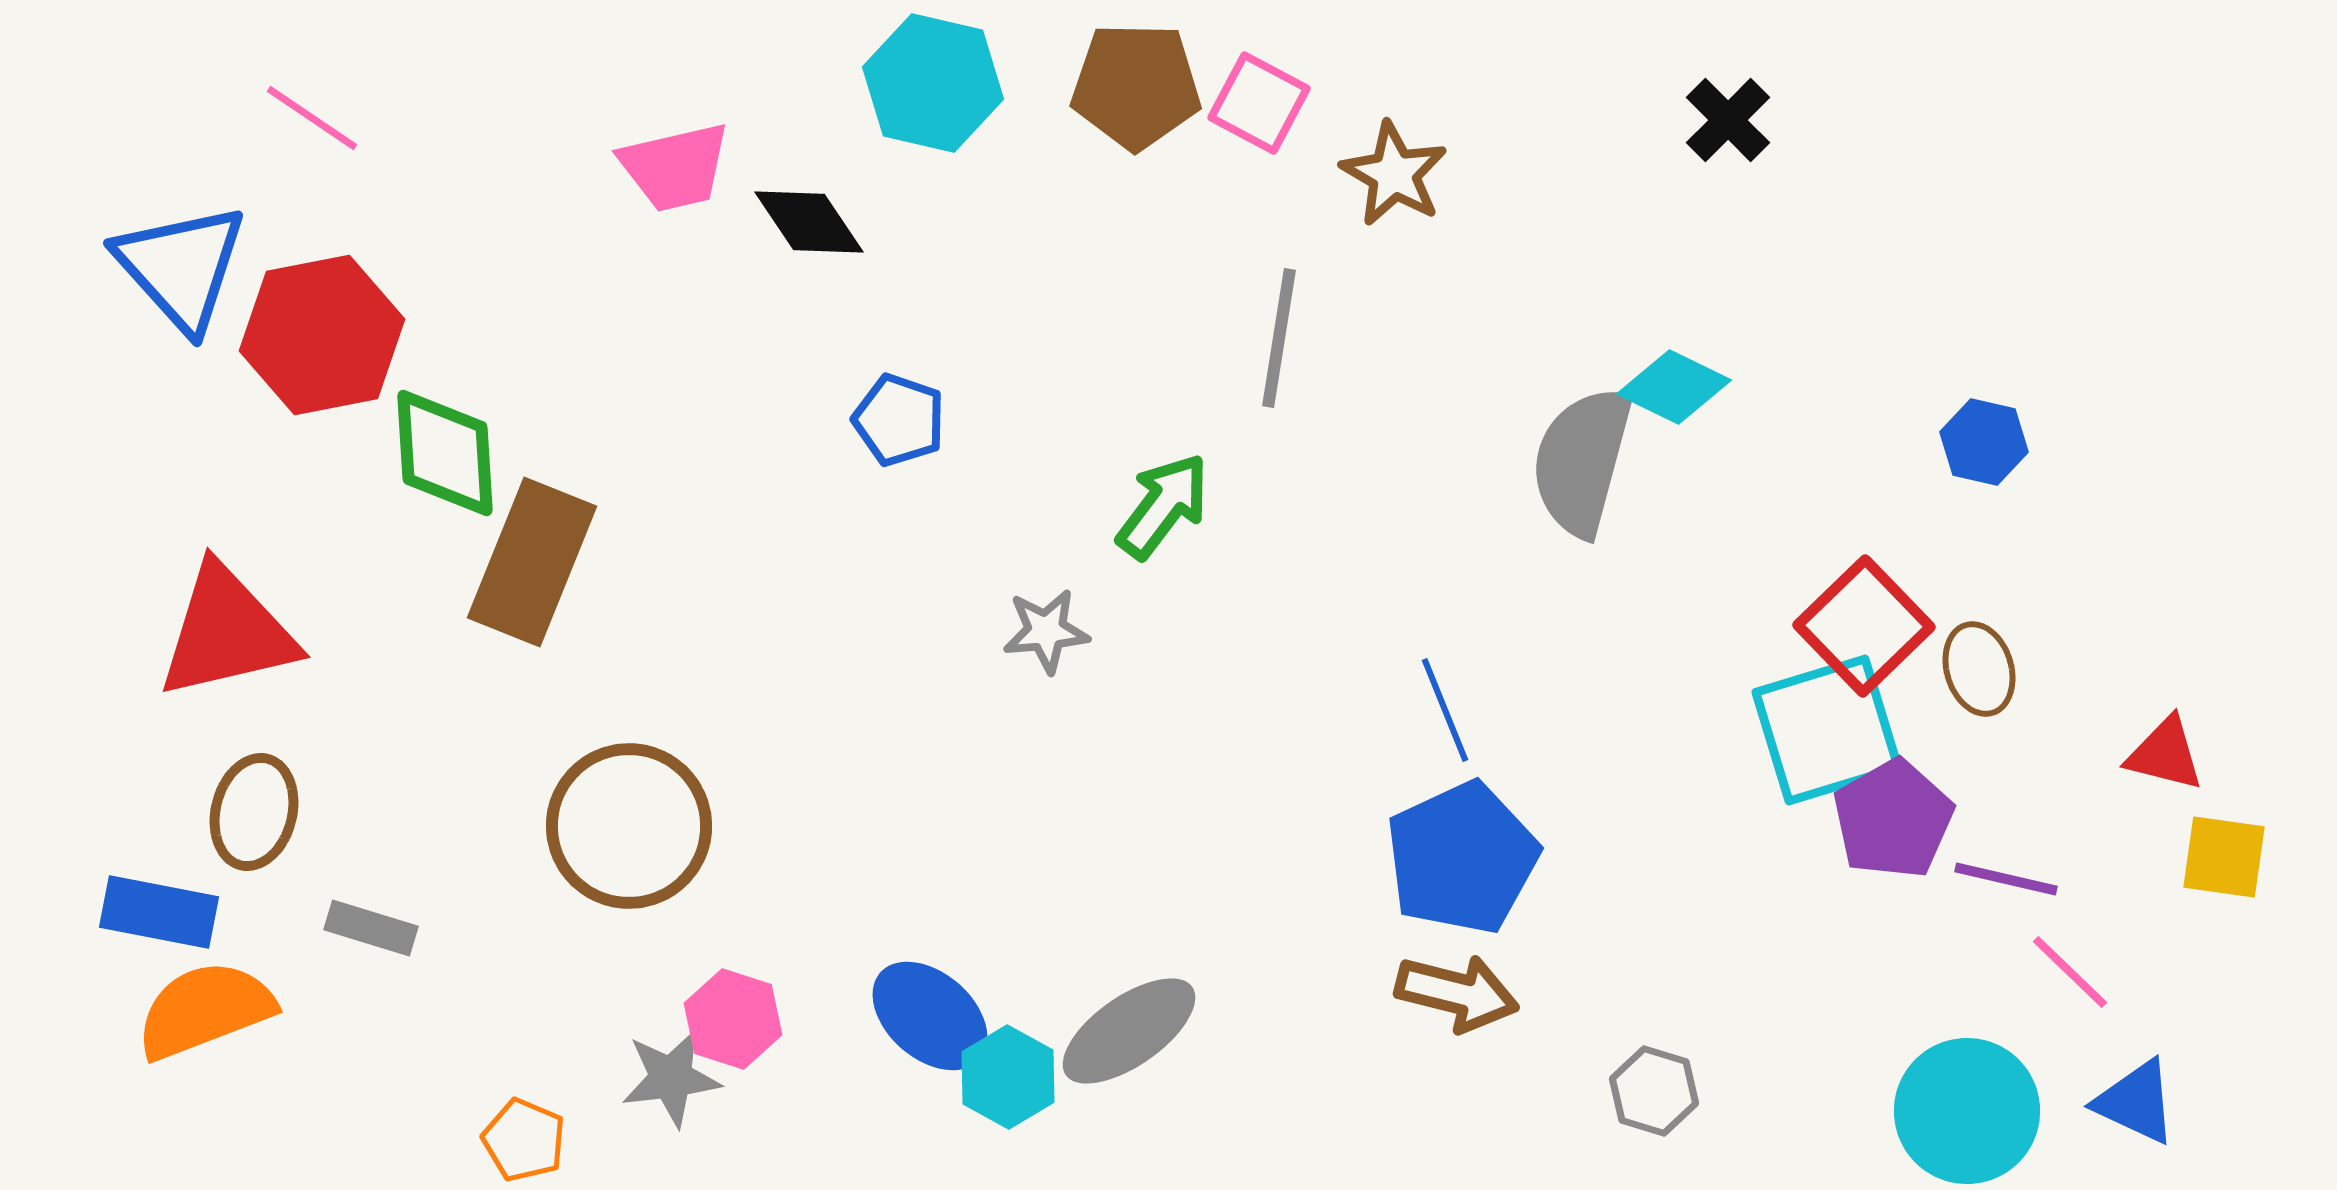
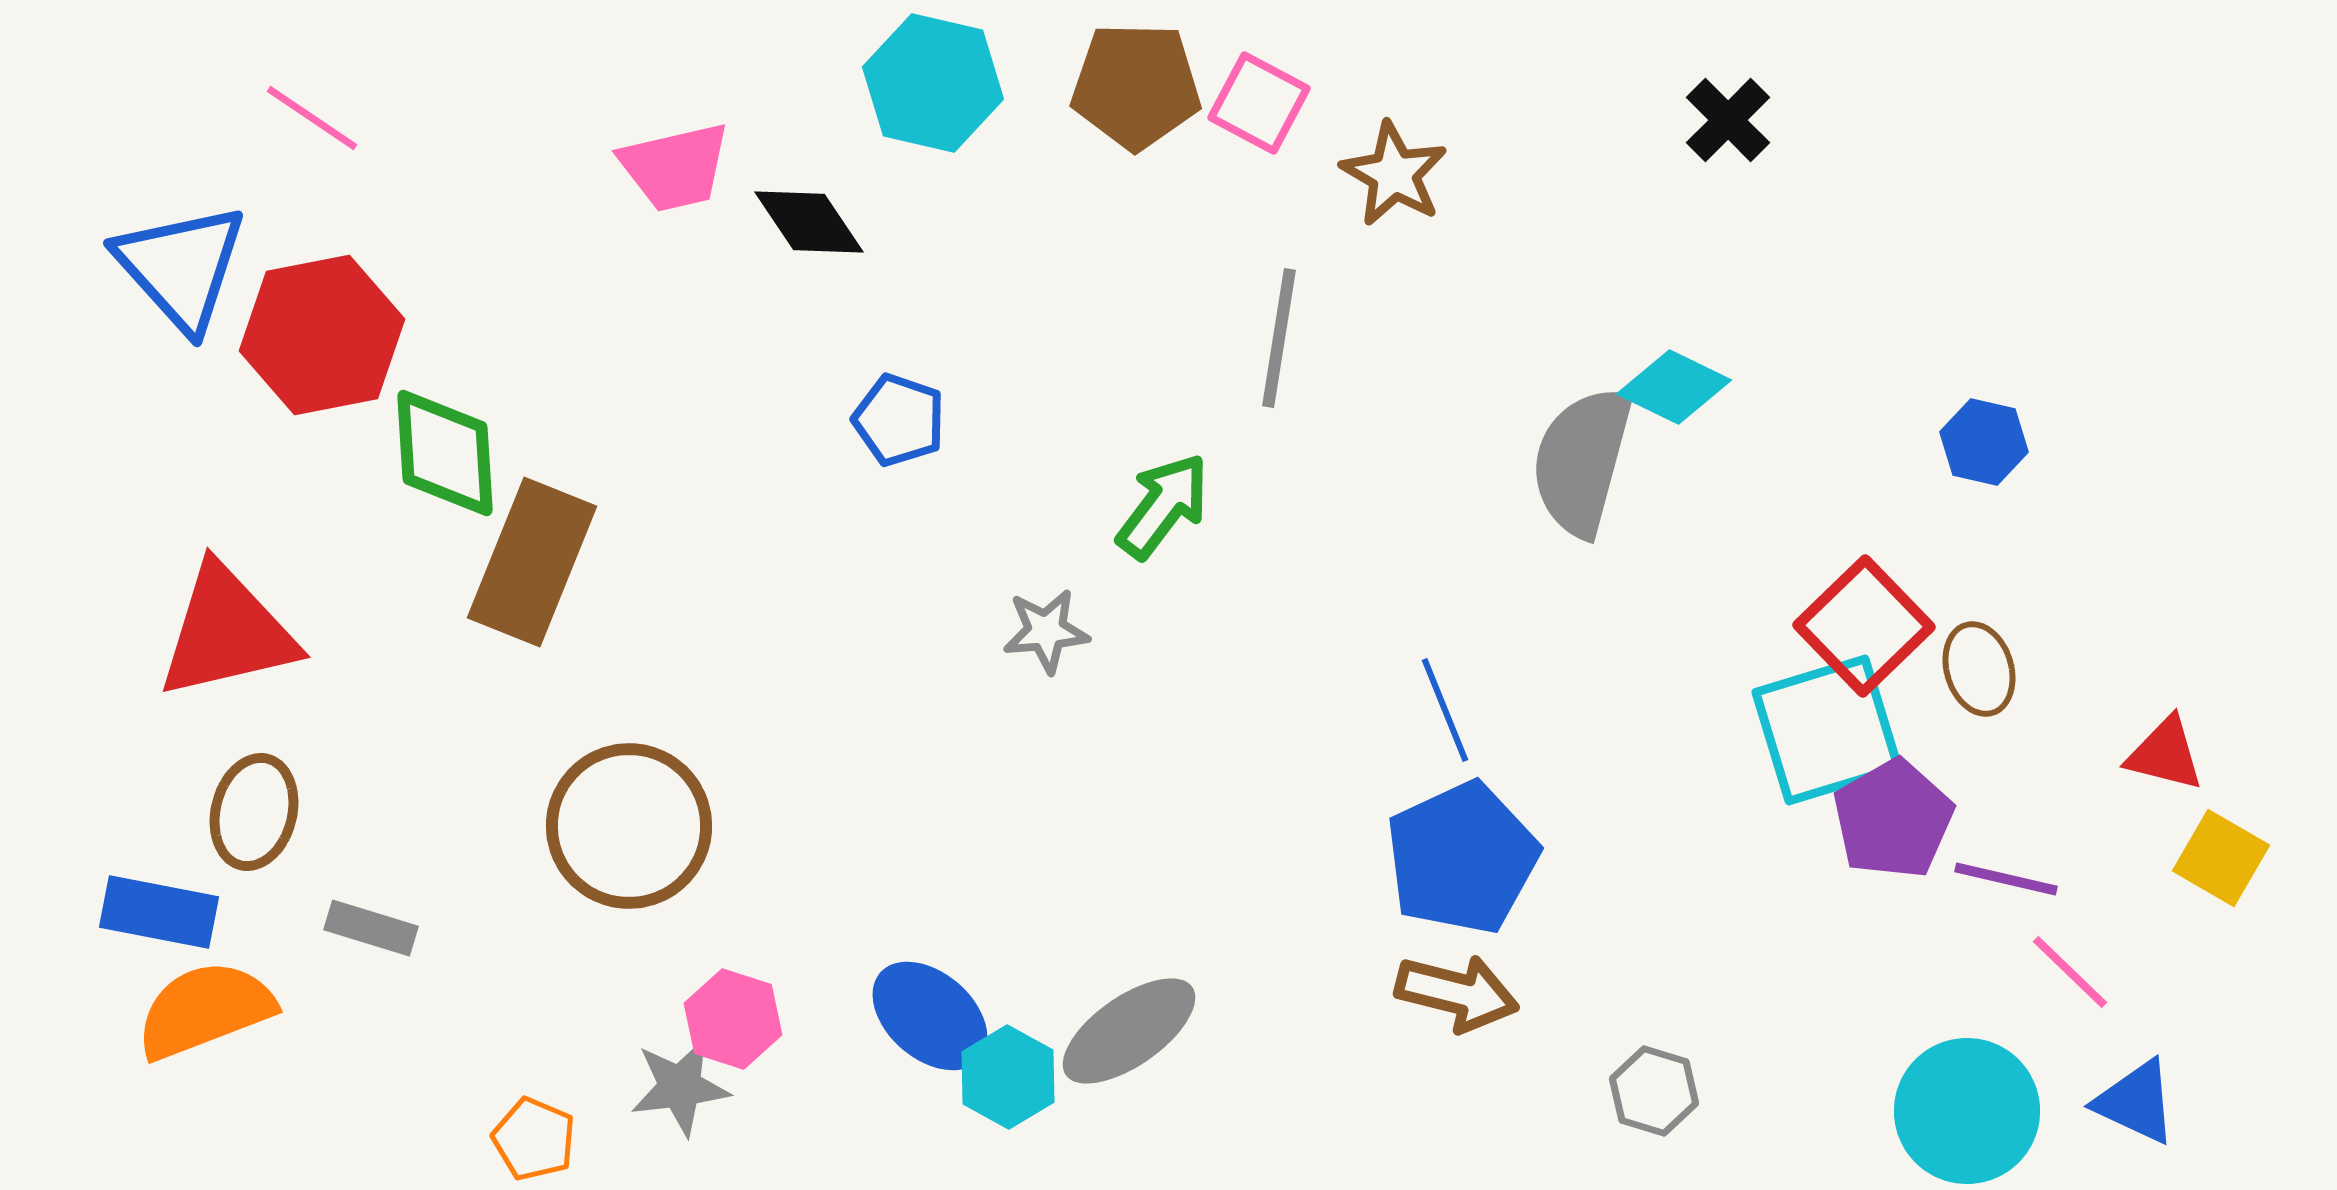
yellow square at (2224, 857): moved 3 px left, 1 px down; rotated 22 degrees clockwise
gray star at (671, 1078): moved 9 px right, 9 px down
orange pentagon at (524, 1140): moved 10 px right, 1 px up
